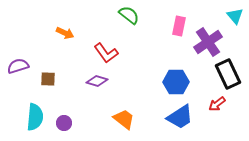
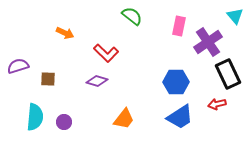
green semicircle: moved 3 px right, 1 px down
red L-shape: rotated 10 degrees counterclockwise
red arrow: rotated 24 degrees clockwise
orange trapezoid: rotated 90 degrees clockwise
purple circle: moved 1 px up
